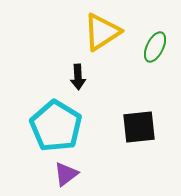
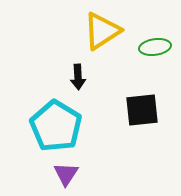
yellow triangle: moved 1 px up
green ellipse: rotated 56 degrees clockwise
black square: moved 3 px right, 17 px up
purple triangle: rotated 20 degrees counterclockwise
